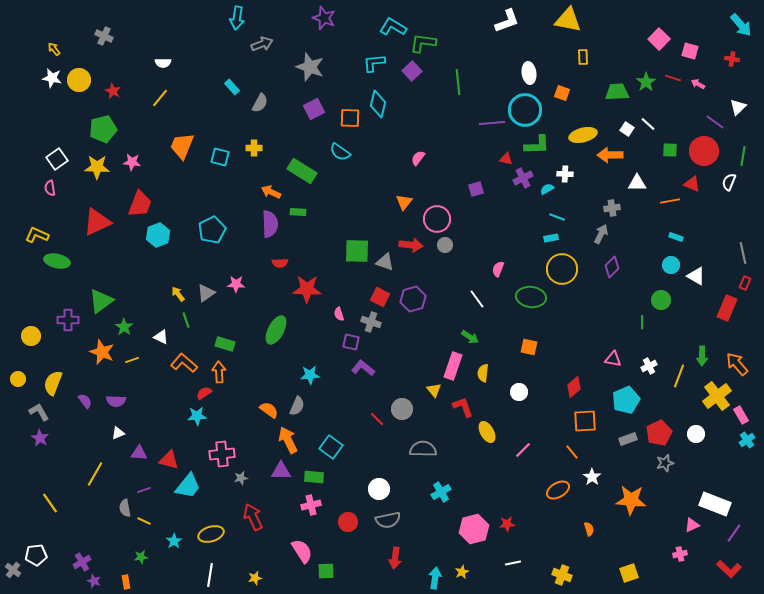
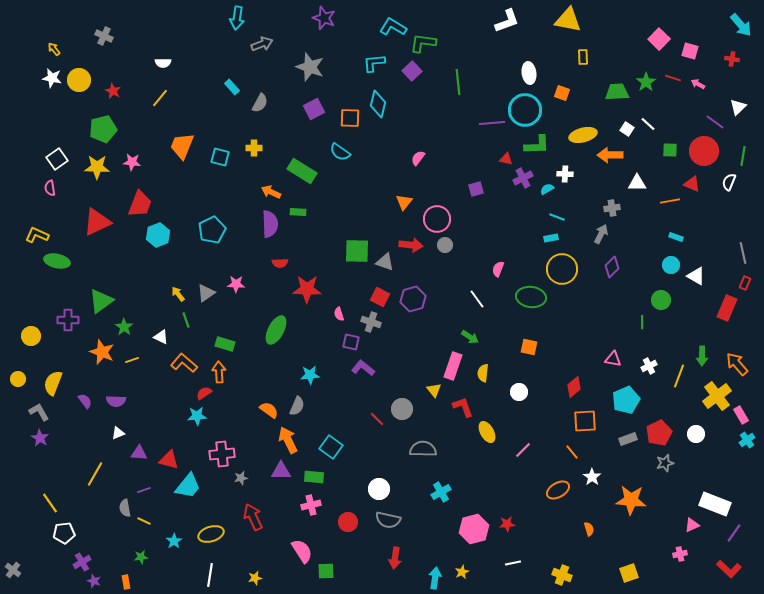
gray semicircle at (388, 520): rotated 25 degrees clockwise
white pentagon at (36, 555): moved 28 px right, 22 px up
